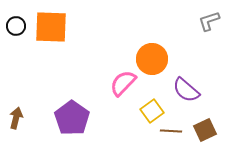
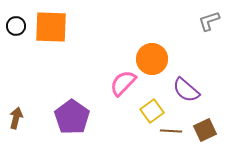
purple pentagon: moved 1 px up
